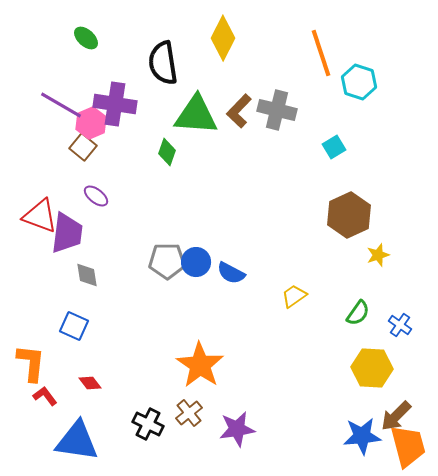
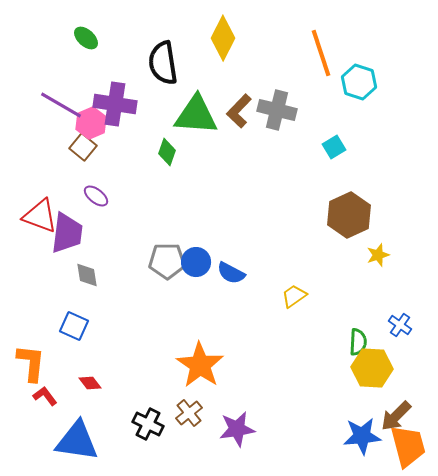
green semicircle: moved 29 px down; rotated 32 degrees counterclockwise
